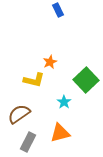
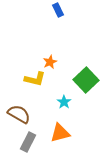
yellow L-shape: moved 1 px right, 1 px up
brown semicircle: rotated 65 degrees clockwise
